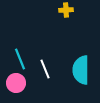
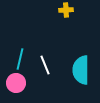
cyan line: rotated 35 degrees clockwise
white line: moved 4 px up
